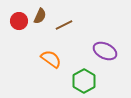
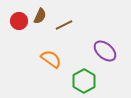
purple ellipse: rotated 15 degrees clockwise
